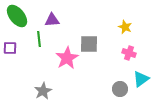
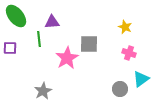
green ellipse: moved 1 px left
purple triangle: moved 2 px down
